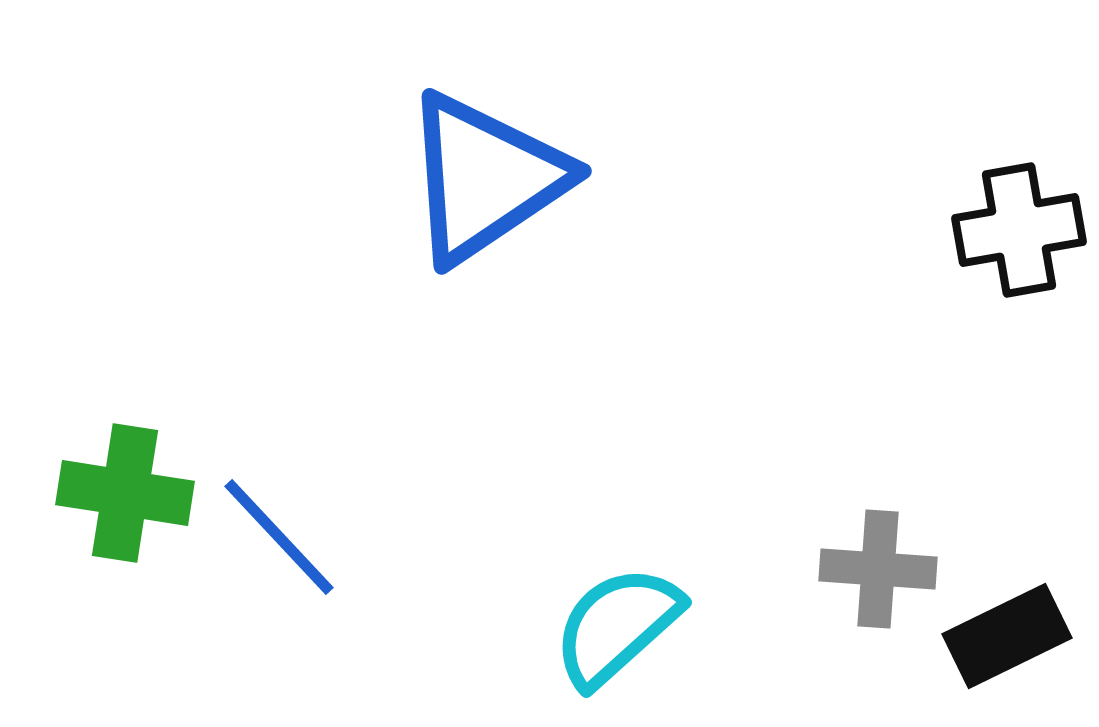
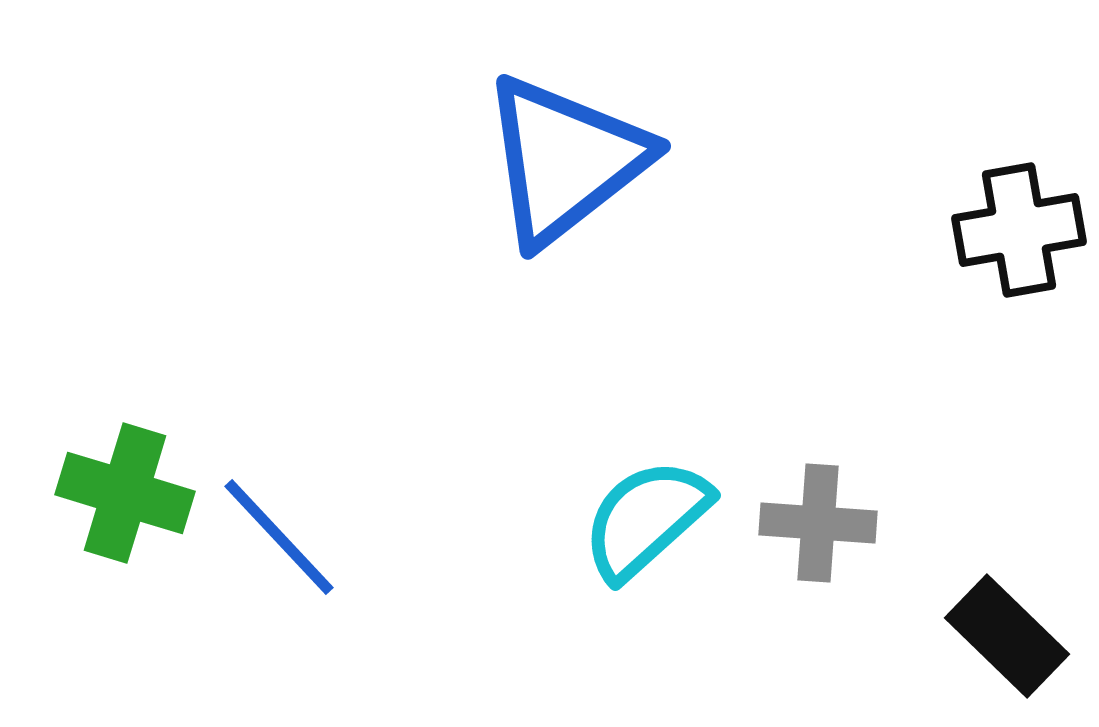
blue triangle: moved 80 px right, 18 px up; rotated 4 degrees counterclockwise
green cross: rotated 8 degrees clockwise
gray cross: moved 60 px left, 46 px up
cyan semicircle: moved 29 px right, 107 px up
black rectangle: rotated 70 degrees clockwise
